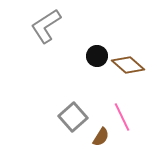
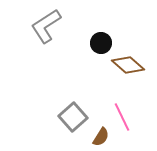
black circle: moved 4 px right, 13 px up
